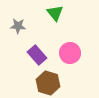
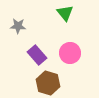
green triangle: moved 10 px right
